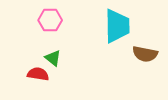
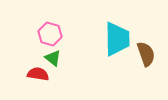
pink hexagon: moved 14 px down; rotated 15 degrees clockwise
cyan trapezoid: moved 13 px down
brown semicircle: moved 1 px right; rotated 120 degrees counterclockwise
